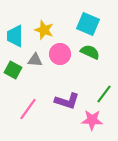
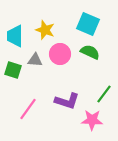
yellow star: moved 1 px right
green square: rotated 12 degrees counterclockwise
